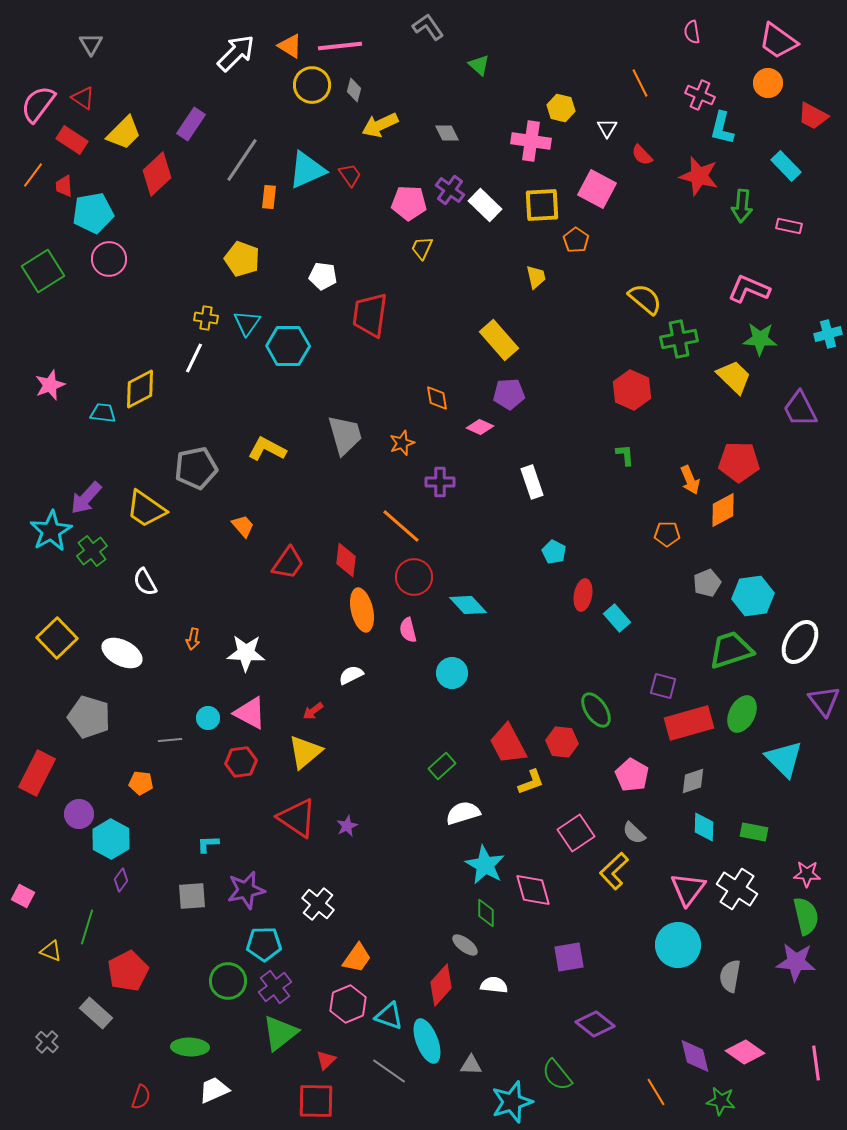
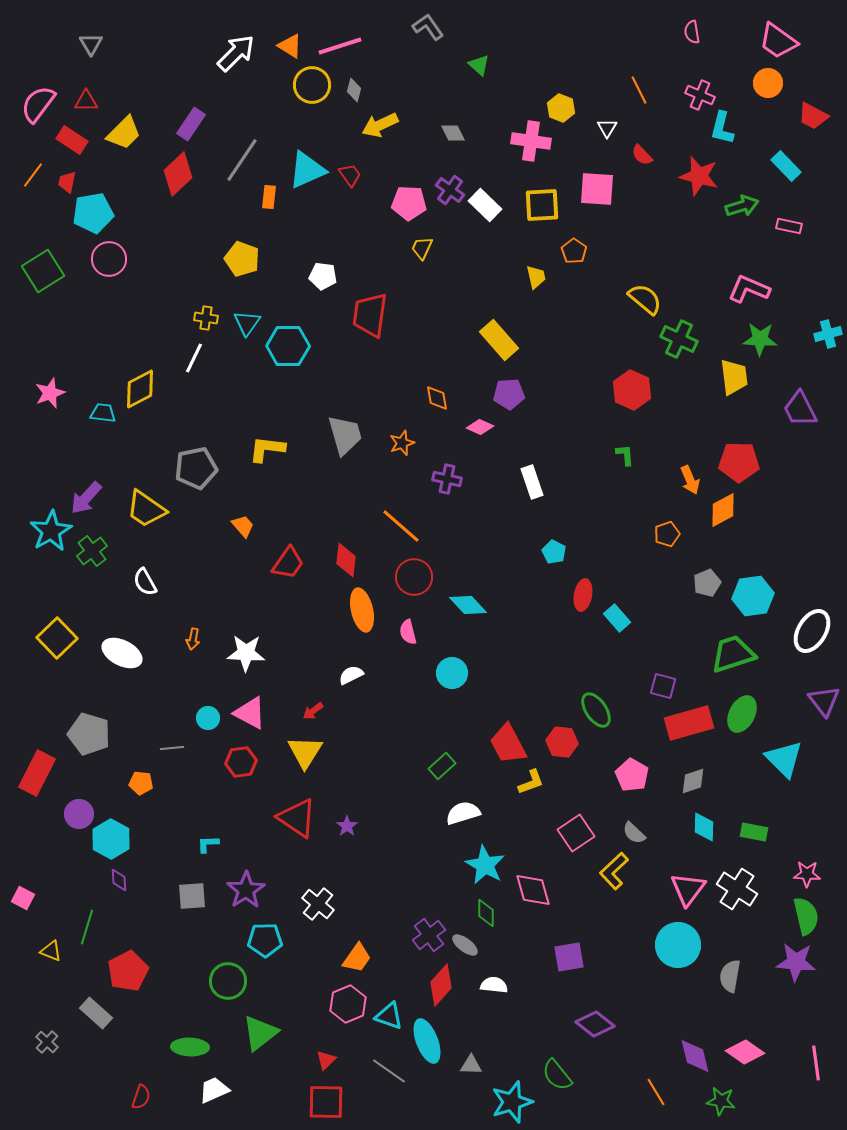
pink line at (340, 46): rotated 12 degrees counterclockwise
orange line at (640, 83): moved 1 px left, 7 px down
red triangle at (83, 98): moved 3 px right, 3 px down; rotated 35 degrees counterclockwise
yellow hexagon at (561, 108): rotated 8 degrees clockwise
gray diamond at (447, 133): moved 6 px right
red diamond at (157, 174): moved 21 px right
red trapezoid at (64, 186): moved 3 px right, 4 px up; rotated 15 degrees clockwise
pink square at (597, 189): rotated 24 degrees counterclockwise
green arrow at (742, 206): rotated 112 degrees counterclockwise
orange pentagon at (576, 240): moved 2 px left, 11 px down
green cross at (679, 339): rotated 36 degrees clockwise
yellow trapezoid at (734, 377): rotated 39 degrees clockwise
pink star at (50, 385): moved 8 px down
yellow L-shape at (267, 449): rotated 21 degrees counterclockwise
purple cross at (440, 482): moved 7 px right, 3 px up; rotated 12 degrees clockwise
orange pentagon at (667, 534): rotated 20 degrees counterclockwise
pink semicircle at (408, 630): moved 2 px down
white ellipse at (800, 642): moved 12 px right, 11 px up
green trapezoid at (731, 650): moved 2 px right, 4 px down
gray pentagon at (89, 717): moved 17 px down
gray line at (170, 740): moved 2 px right, 8 px down
yellow triangle at (305, 752): rotated 18 degrees counterclockwise
purple star at (347, 826): rotated 10 degrees counterclockwise
purple diamond at (121, 880): moved 2 px left; rotated 40 degrees counterclockwise
purple star at (246, 890): rotated 21 degrees counterclockwise
pink square at (23, 896): moved 2 px down
cyan pentagon at (264, 944): moved 1 px right, 4 px up
purple cross at (275, 987): moved 154 px right, 52 px up
green triangle at (280, 1033): moved 20 px left
red square at (316, 1101): moved 10 px right, 1 px down
